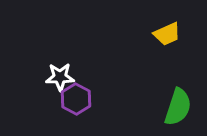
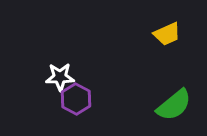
green semicircle: moved 4 px left, 2 px up; rotated 33 degrees clockwise
